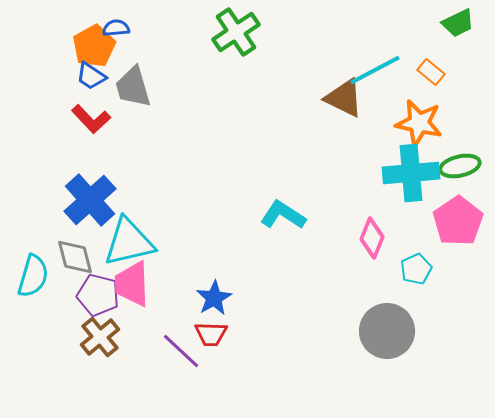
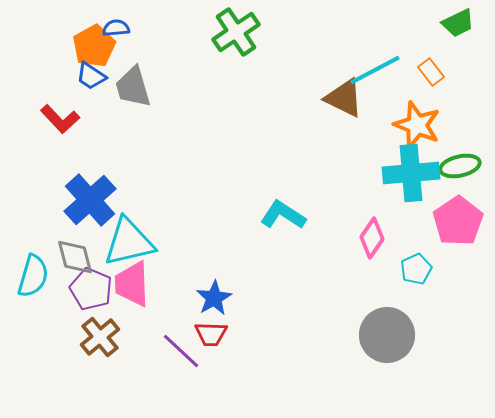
orange rectangle: rotated 12 degrees clockwise
red L-shape: moved 31 px left
orange star: moved 2 px left, 2 px down; rotated 9 degrees clockwise
pink diamond: rotated 12 degrees clockwise
purple pentagon: moved 7 px left, 6 px up; rotated 9 degrees clockwise
gray circle: moved 4 px down
